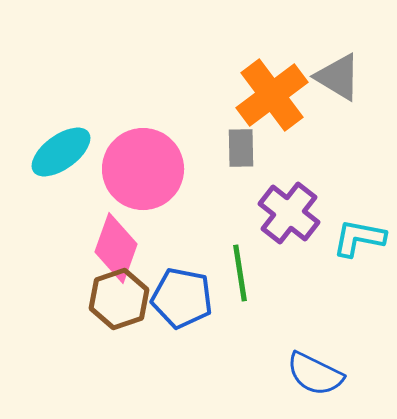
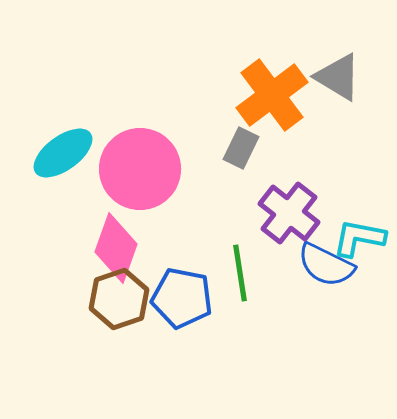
gray rectangle: rotated 27 degrees clockwise
cyan ellipse: moved 2 px right, 1 px down
pink circle: moved 3 px left
blue semicircle: moved 11 px right, 109 px up
